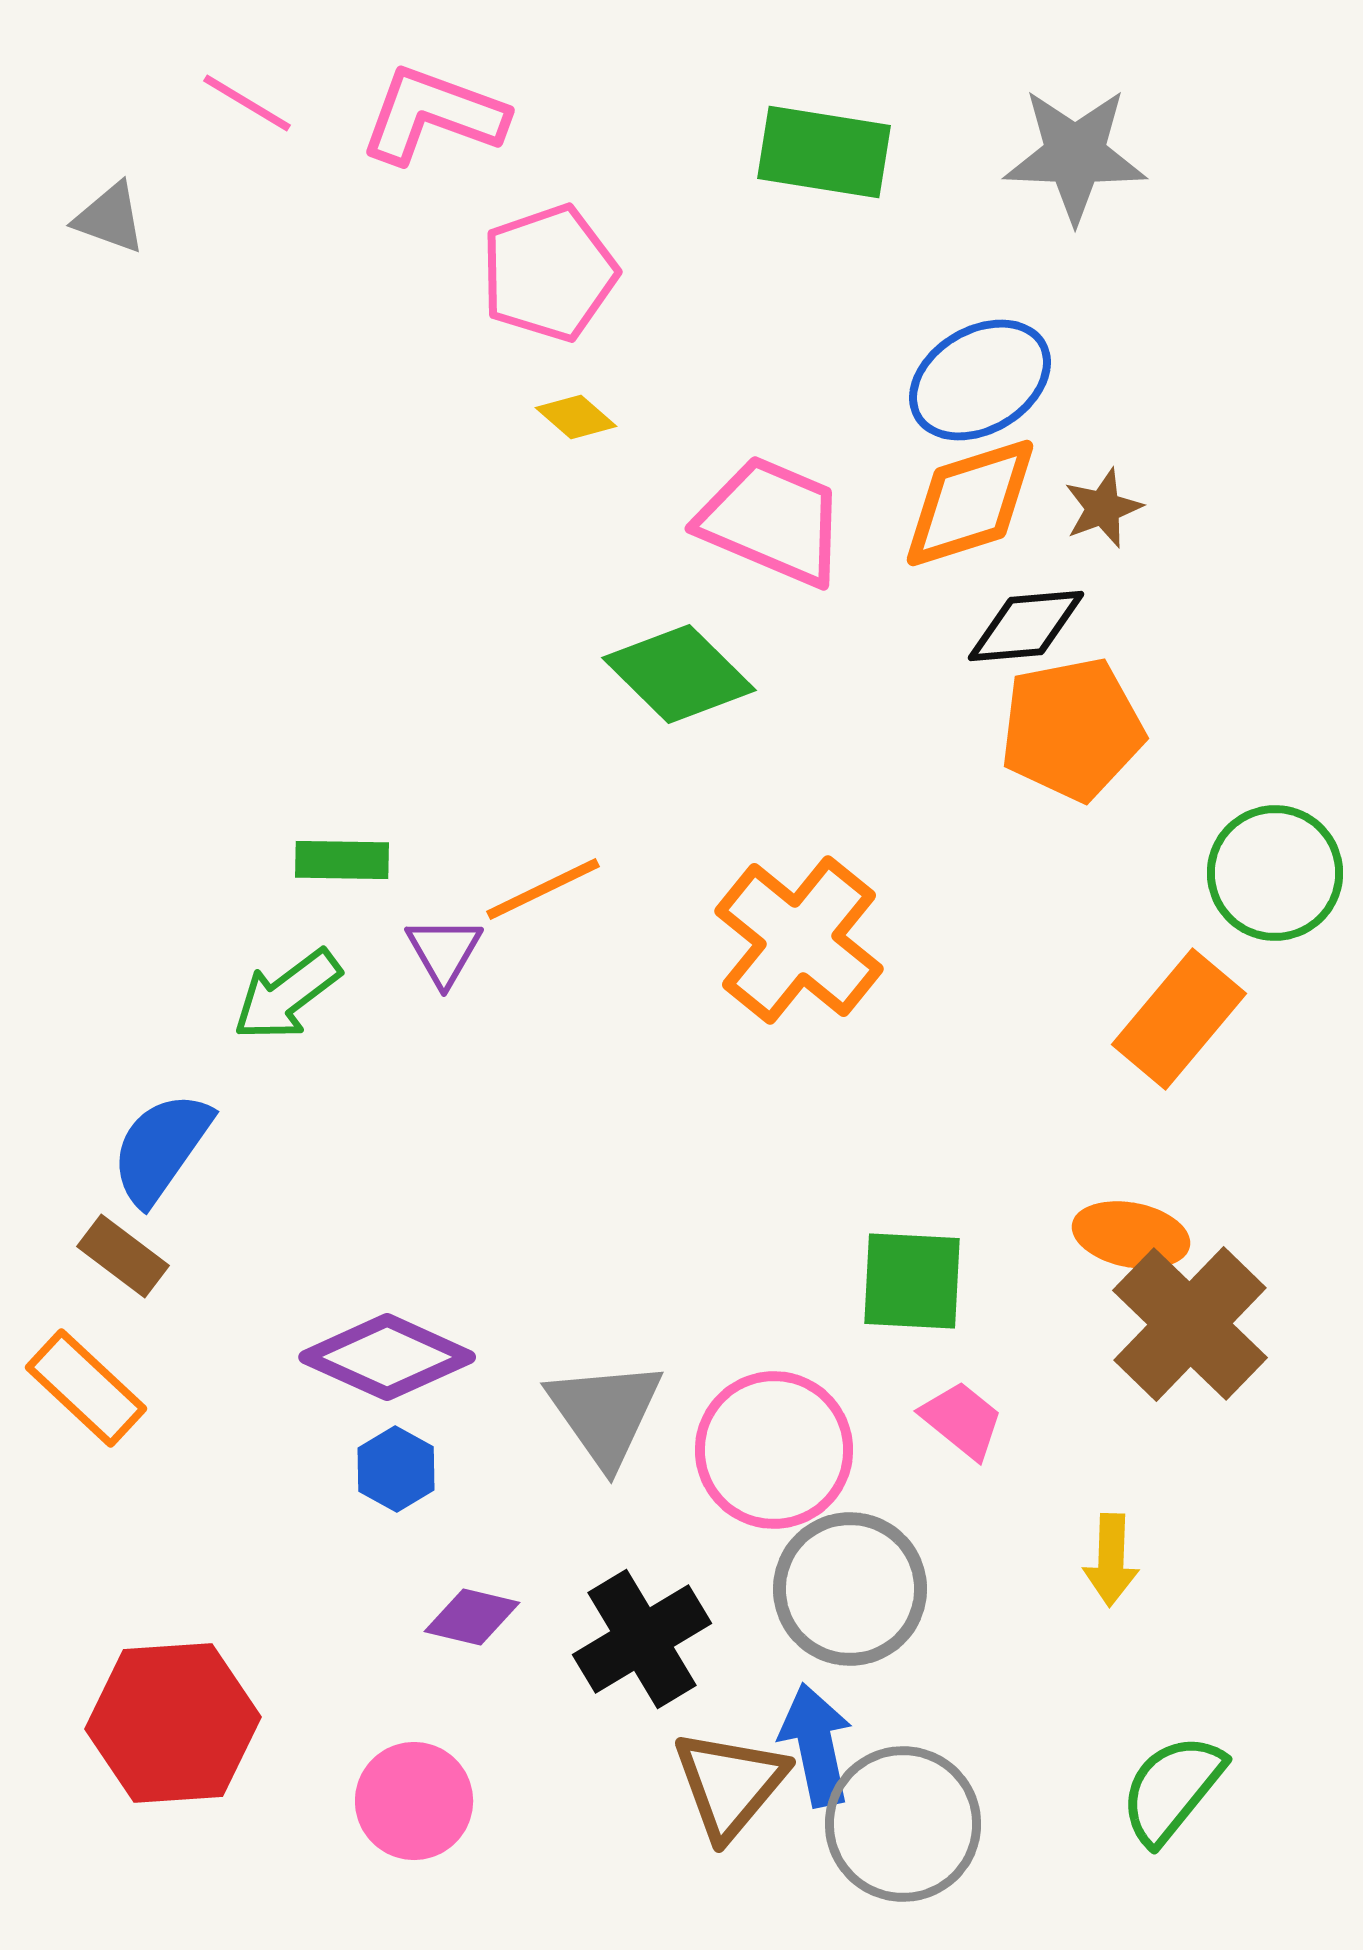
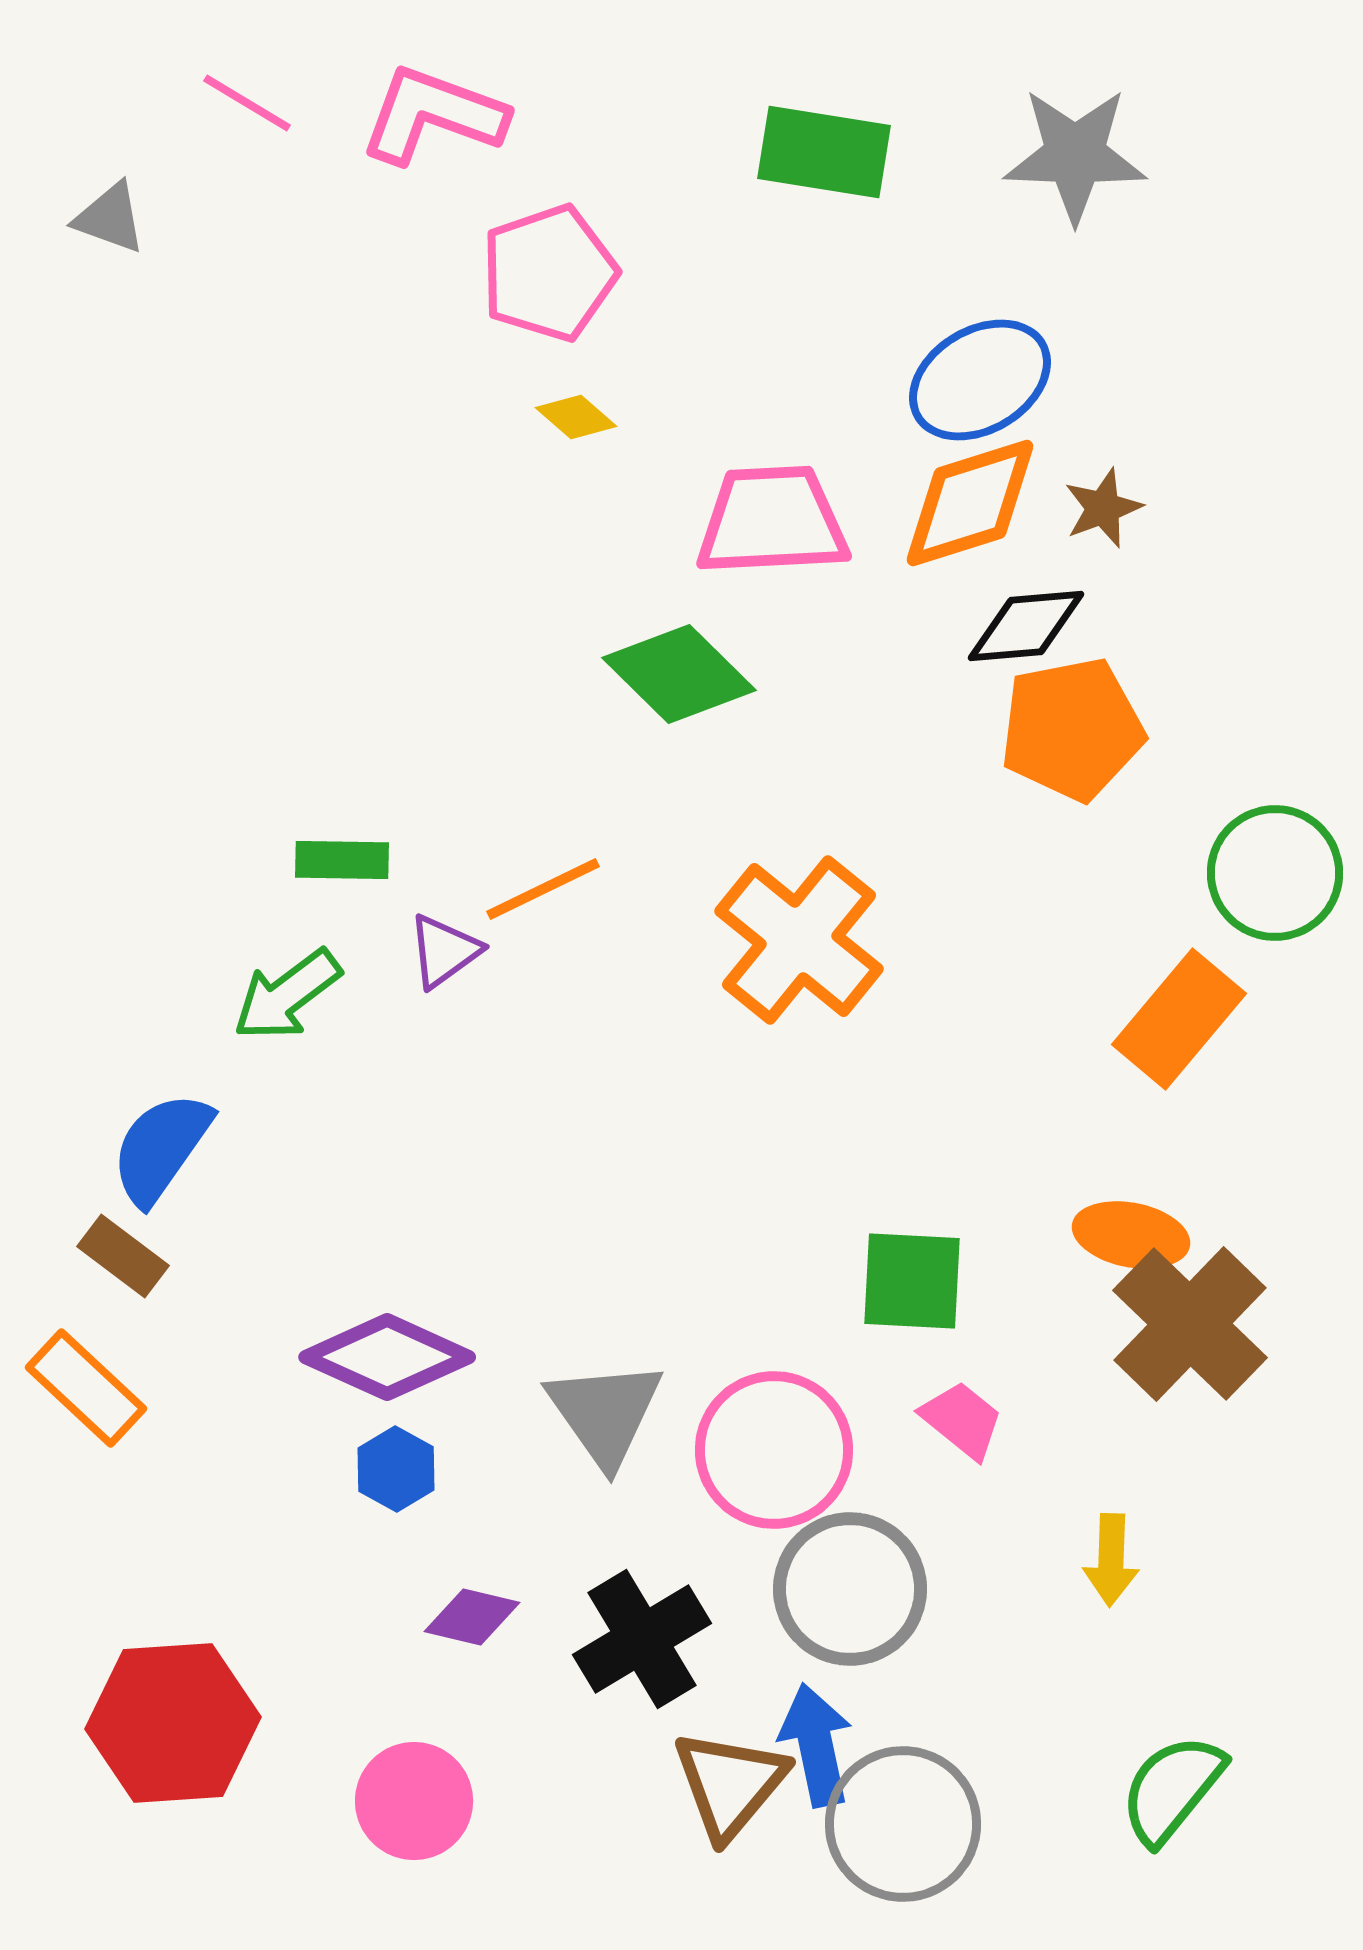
pink trapezoid at (772, 521): rotated 26 degrees counterclockwise
purple triangle at (444, 951): rotated 24 degrees clockwise
